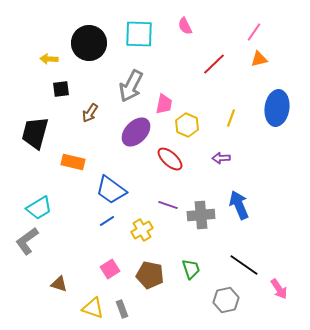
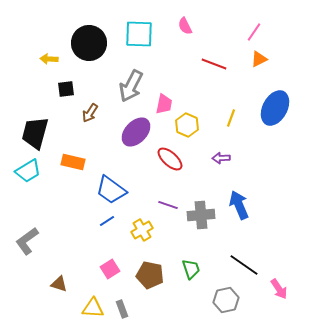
orange triangle: rotated 12 degrees counterclockwise
red line: rotated 65 degrees clockwise
black square: moved 5 px right
blue ellipse: moved 2 px left; rotated 20 degrees clockwise
cyan trapezoid: moved 11 px left, 37 px up
yellow triangle: rotated 15 degrees counterclockwise
